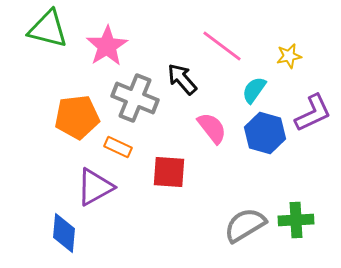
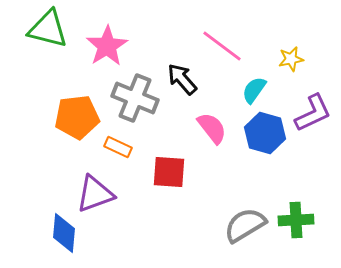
yellow star: moved 2 px right, 3 px down
purple triangle: moved 7 px down; rotated 9 degrees clockwise
